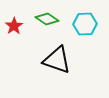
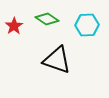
cyan hexagon: moved 2 px right, 1 px down
